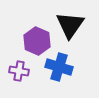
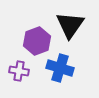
purple hexagon: rotated 16 degrees clockwise
blue cross: moved 1 px right, 1 px down
